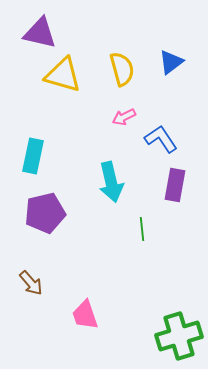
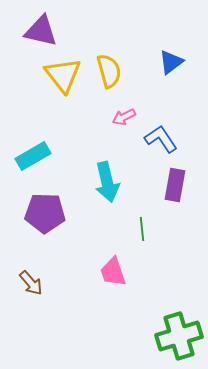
purple triangle: moved 1 px right, 2 px up
yellow semicircle: moved 13 px left, 2 px down
yellow triangle: rotated 36 degrees clockwise
cyan rectangle: rotated 48 degrees clockwise
cyan arrow: moved 4 px left
purple pentagon: rotated 15 degrees clockwise
pink trapezoid: moved 28 px right, 43 px up
